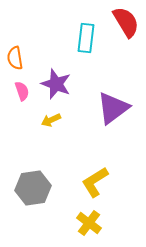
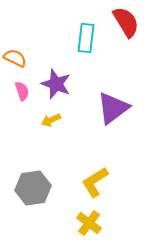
orange semicircle: rotated 125 degrees clockwise
